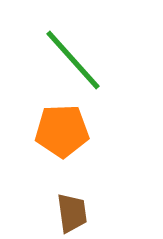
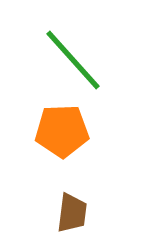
brown trapezoid: rotated 15 degrees clockwise
